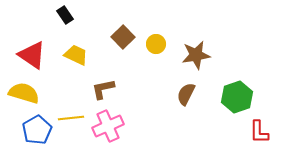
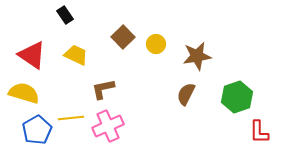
brown star: moved 1 px right, 1 px down
